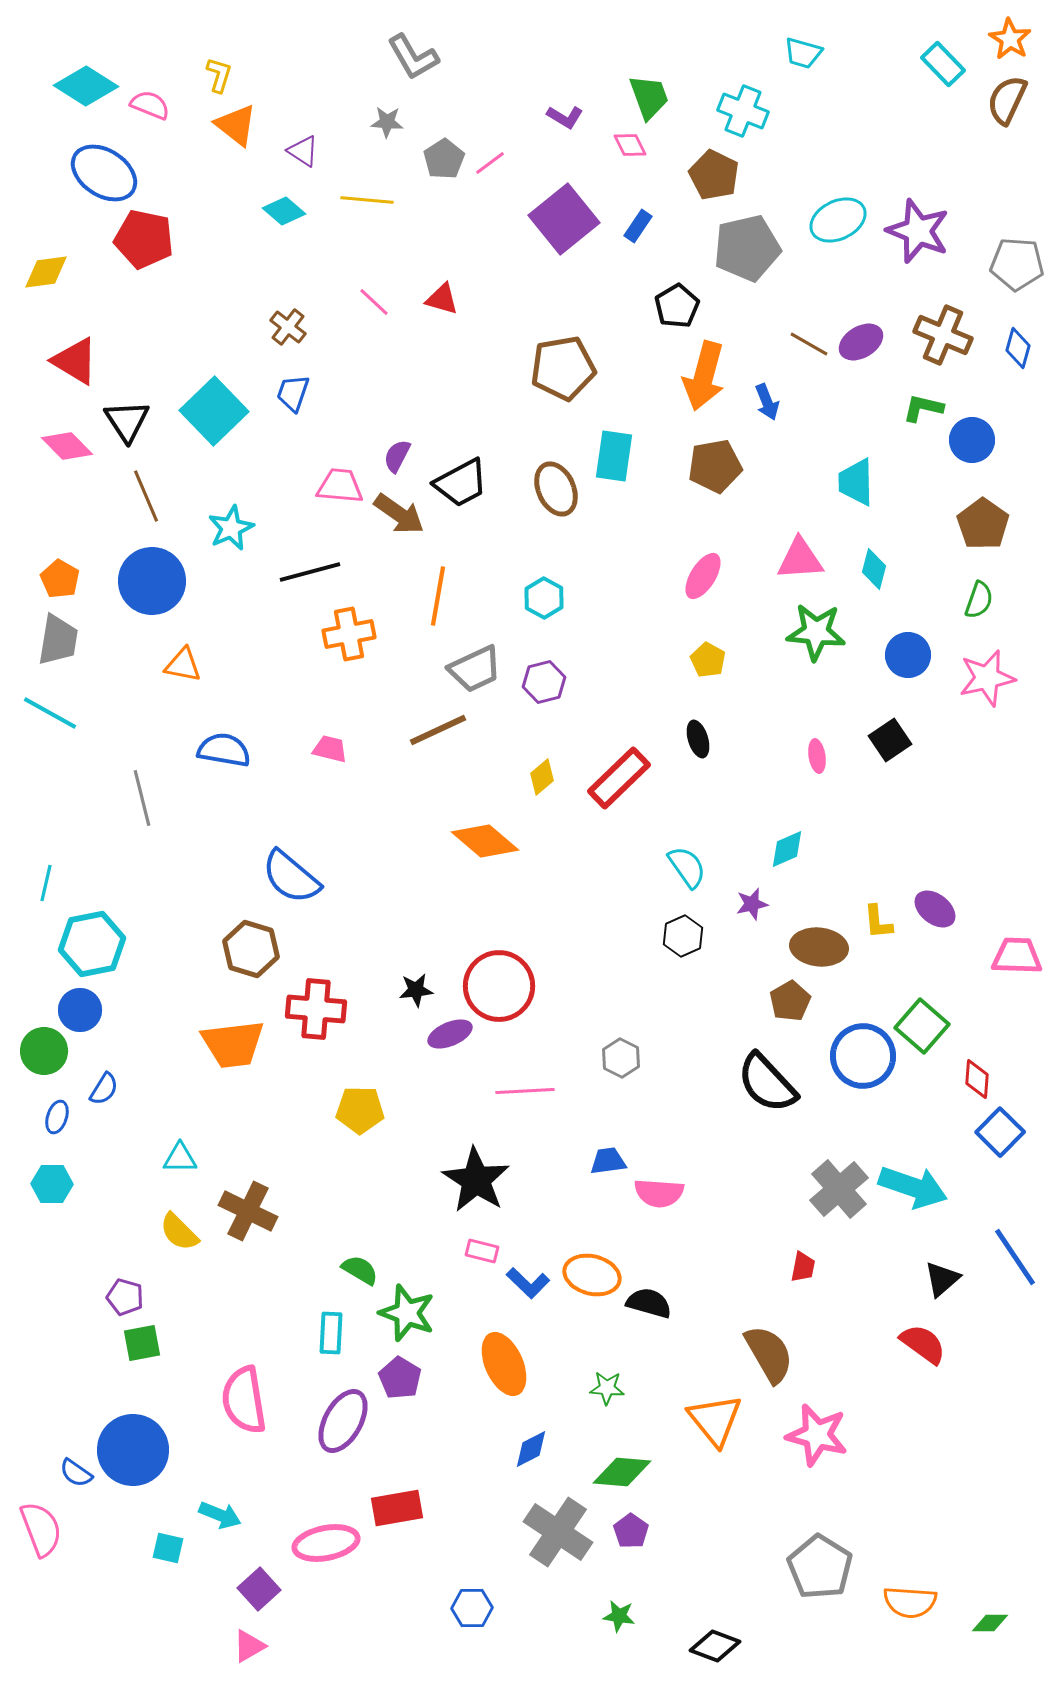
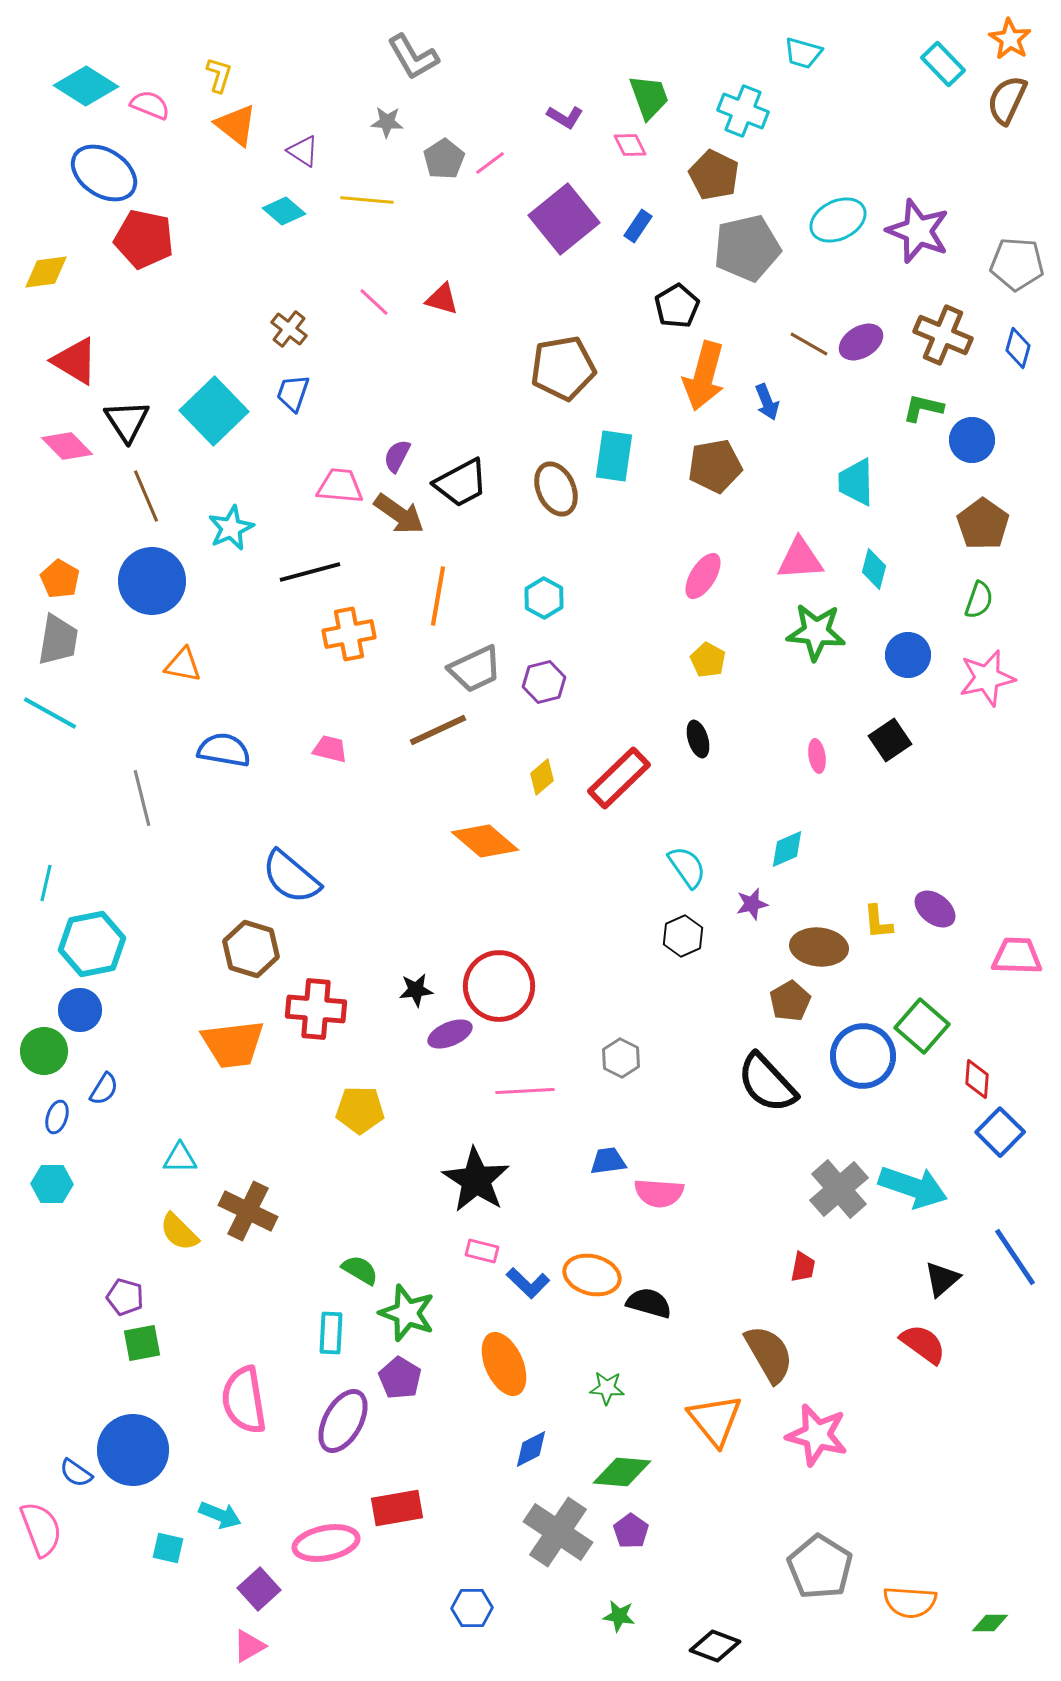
brown cross at (288, 327): moved 1 px right, 2 px down
